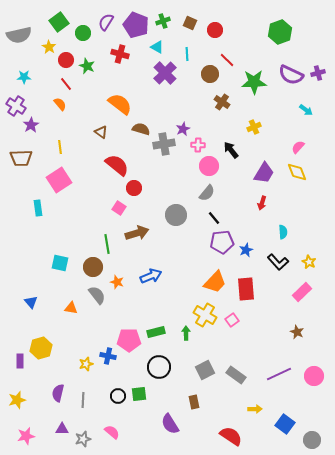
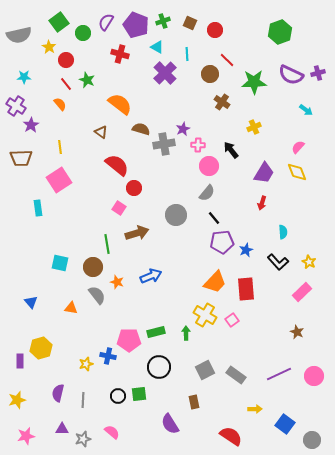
green star at (87, 66): moved 14 px down
